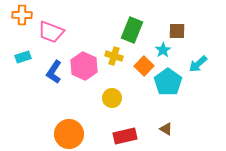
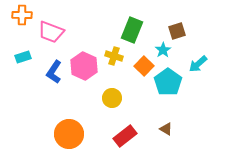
brown square: rotated 18 degrees counterclockwise
red rectangle: rotated 25 degrees counterclockwise
